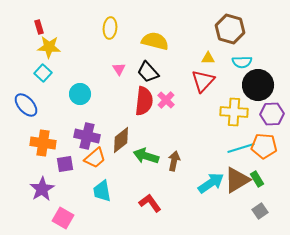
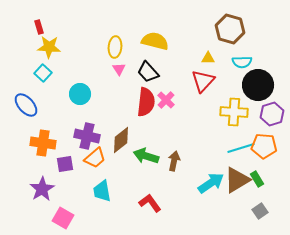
yellow ellipse: moved 5 px right, 19 px down
red semicircle: moved 2 px right, 1 px down
purple hexagon: rotated 15 degrees counterclockwise
